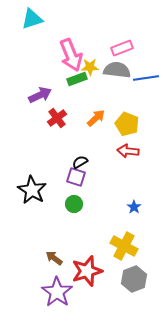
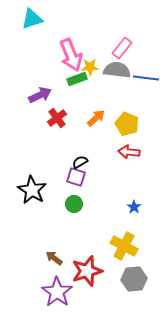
pink rectangle: rotated 30 degrees counterclockwise
blue line: rotated 15 degrees clockwise
red arrow: moved 1 px right, 1 px down
gray hexagon: rotated 15 degrees clockwise
